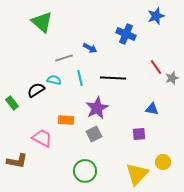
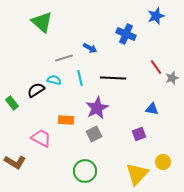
purple square: rotated 16 degrees counterclockwise
pink trapezoid: moved 1 px left
brown L-shape: moved 2 px left, 1 px down; rotated 20 degrees clockwise
